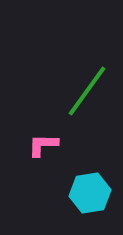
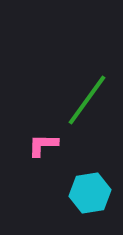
green line: moved 9 px down
